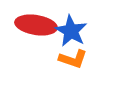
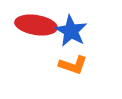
orange L-shape: moved 6 px down
